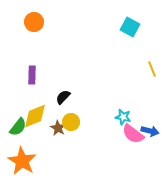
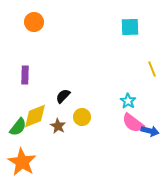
cyan square: rotated 30 degrees counterclockwise
purple rectangle: moved 7 px left
black semicircle: moved 1 px up
cyan star: moved 5 px right, 16 px up; rotated 21 degrees clockwise
yellow circle: moved 11 px right, 5 px up
brown star: moved 2 px up
pink semicircle: moved 11 px up
orange star: moved 1 px down
